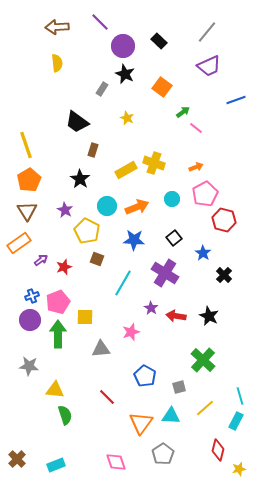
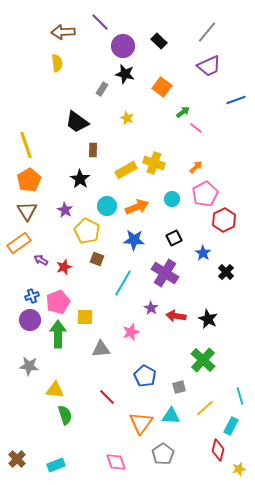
brown arrow at (57, 27): moved 6 px right, 5 px down
black star at (125, 74): rotated 12 degrees counterclockwise
brown rectangle at (93, 150): rotated 16 degrees counterclockwise
orange arrow at (196, 167): rotated 24 degrees counterclockwise
red hexagon at (224, 220): rotated 20 degrees clockwise
black square at (174, 238): rotated 14 degrees clockwise
purple arrow at (41, 260): rotated 112 degrees counterclockwise
black cross at (224, 275): moved 2 px right, 3 px up
black star at (209, 316): moved 1 px left, 3 px down
cyan rectangle at (236, 421): moved 5 px left, 5 px down
